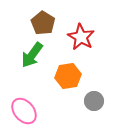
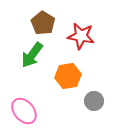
red star: moved 1 px up; rotated 20 degrees counterclockwise
